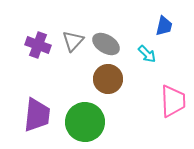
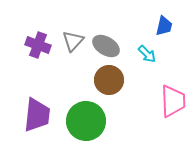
gray ellipse: moved 2 px down
brown circle: moved 1 px right, 1 px down
green circle: moved 1 px right, 1 px up
